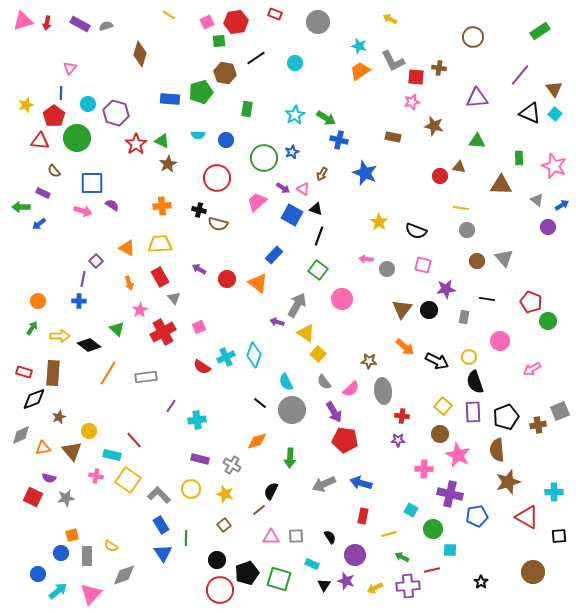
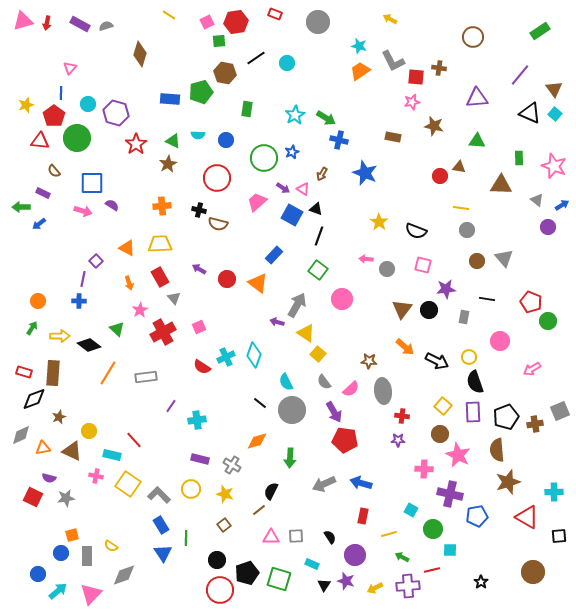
cyan circle at (295, 63): moved 8 px left
green triangle at (162, 141): moved 11 px right
brown cross at (538, 425): moved 3 px left, 1 px up
brown triangle at (72, 451): rotated 25 degrees counterclockwise
yellow square at (128, 480): moved 4 px down
